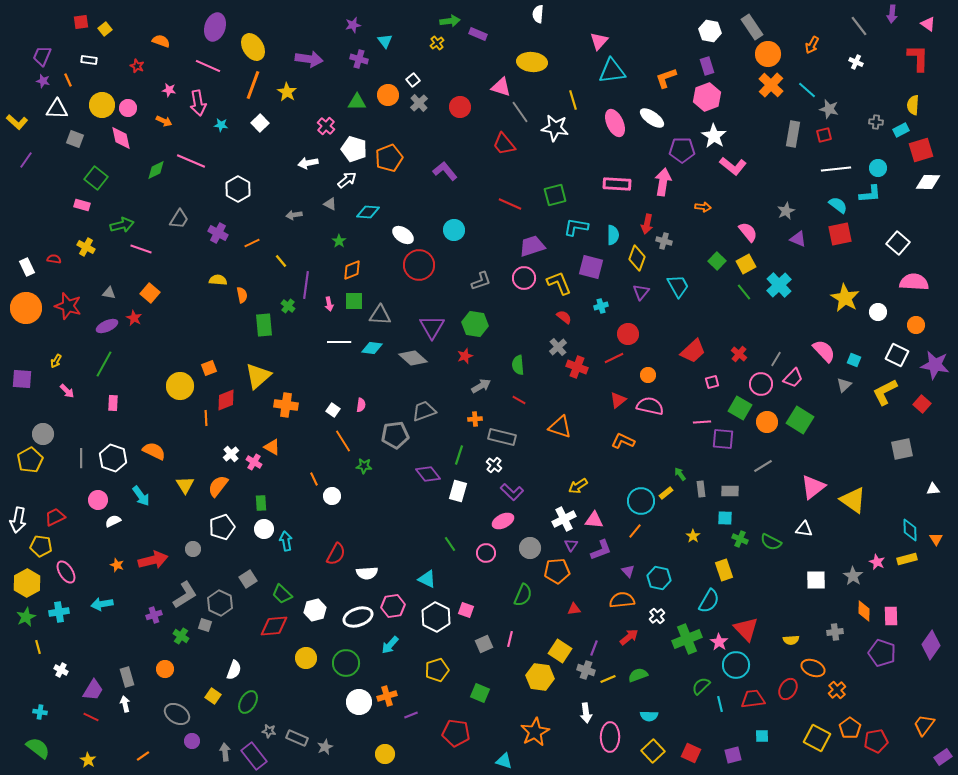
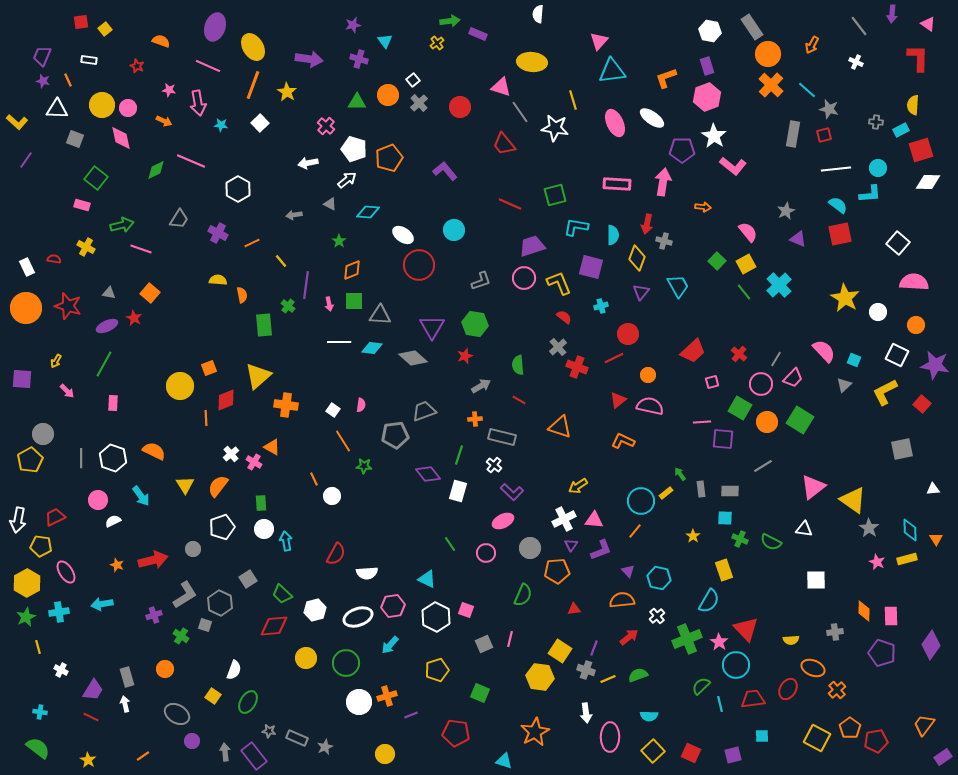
gray star at (853, 576): moved 16 px right, 48 px up
